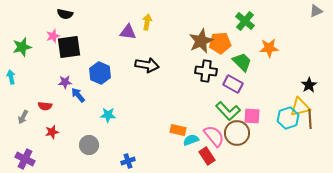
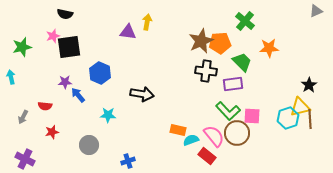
black arrow: moved 5 px left, 29 px down
purple rectangle: rotated 36 degrees counterclockwise
red rectangle: rotated 18 degrees counterclockwise
